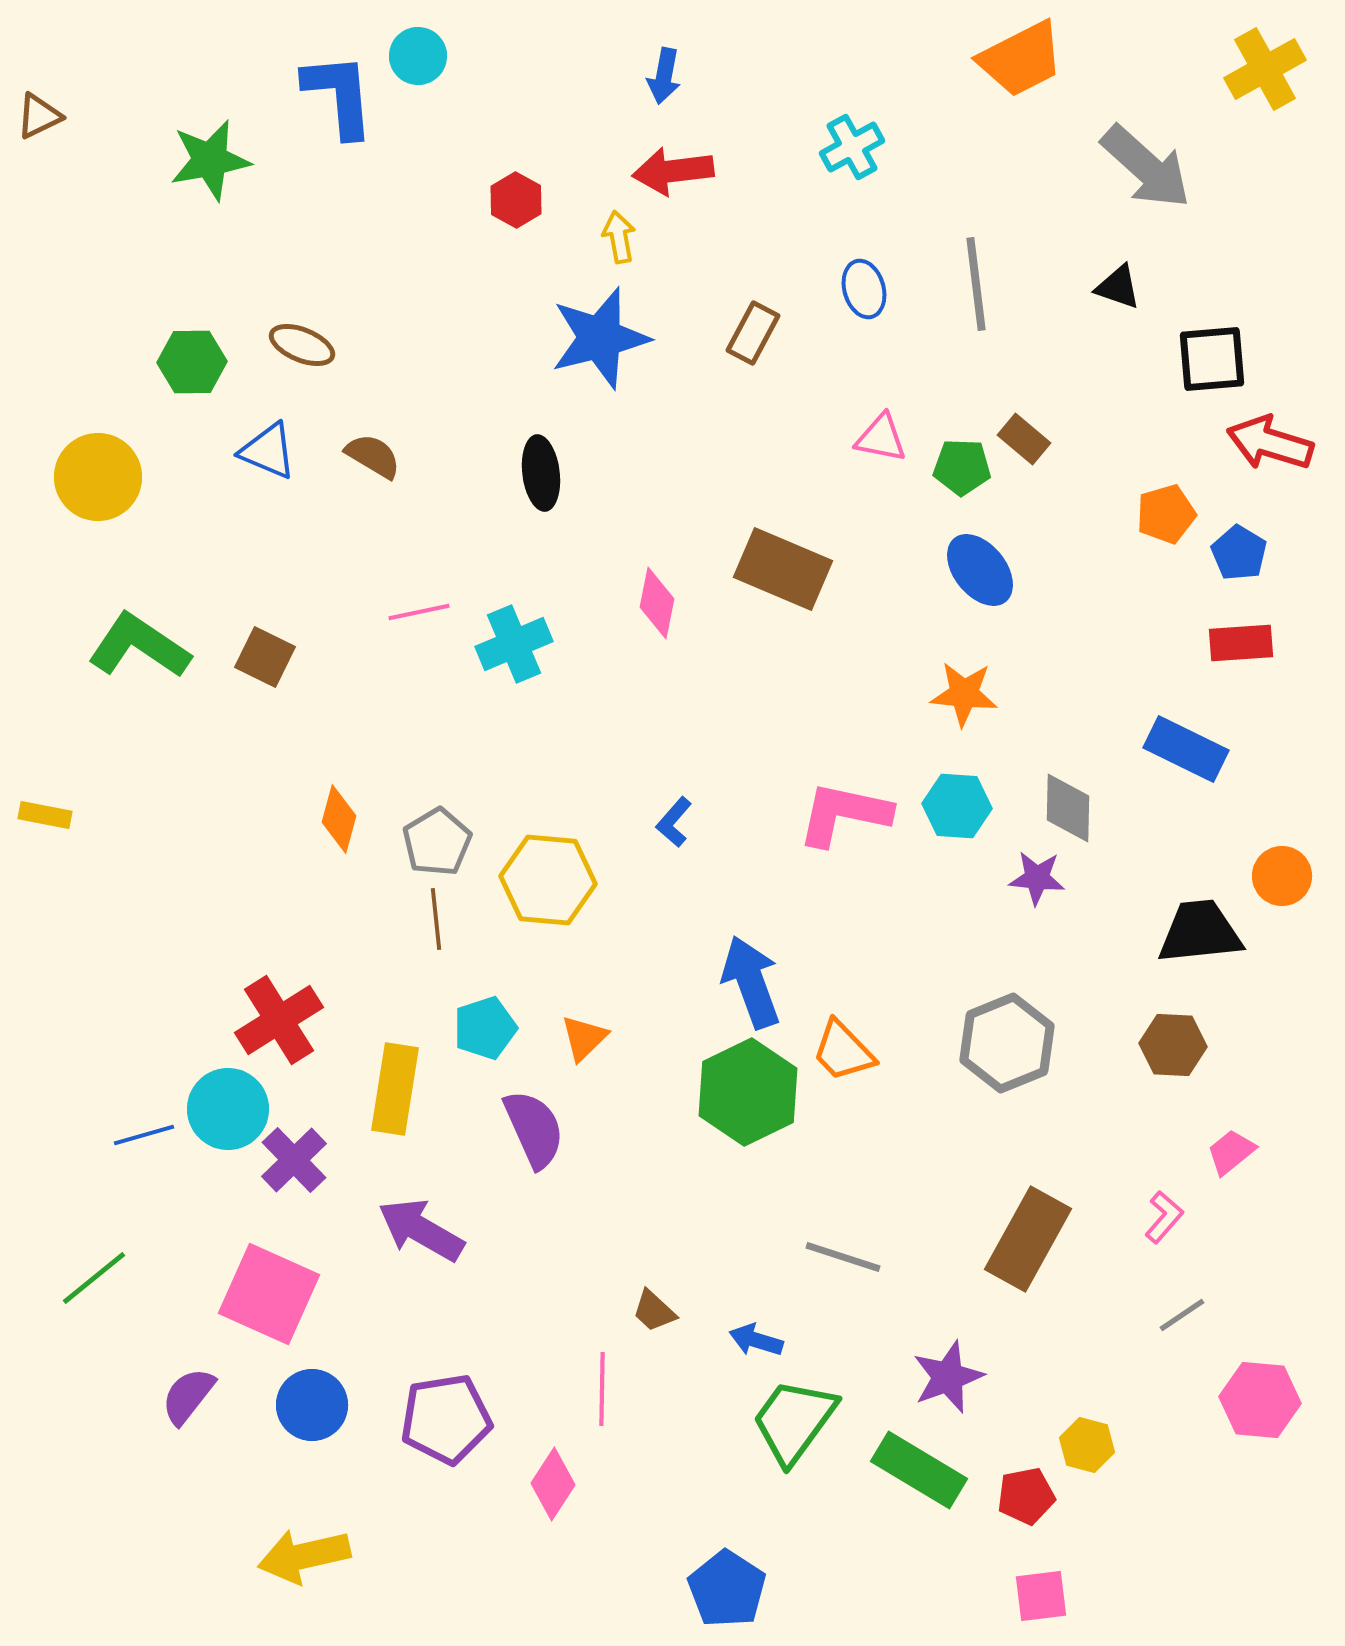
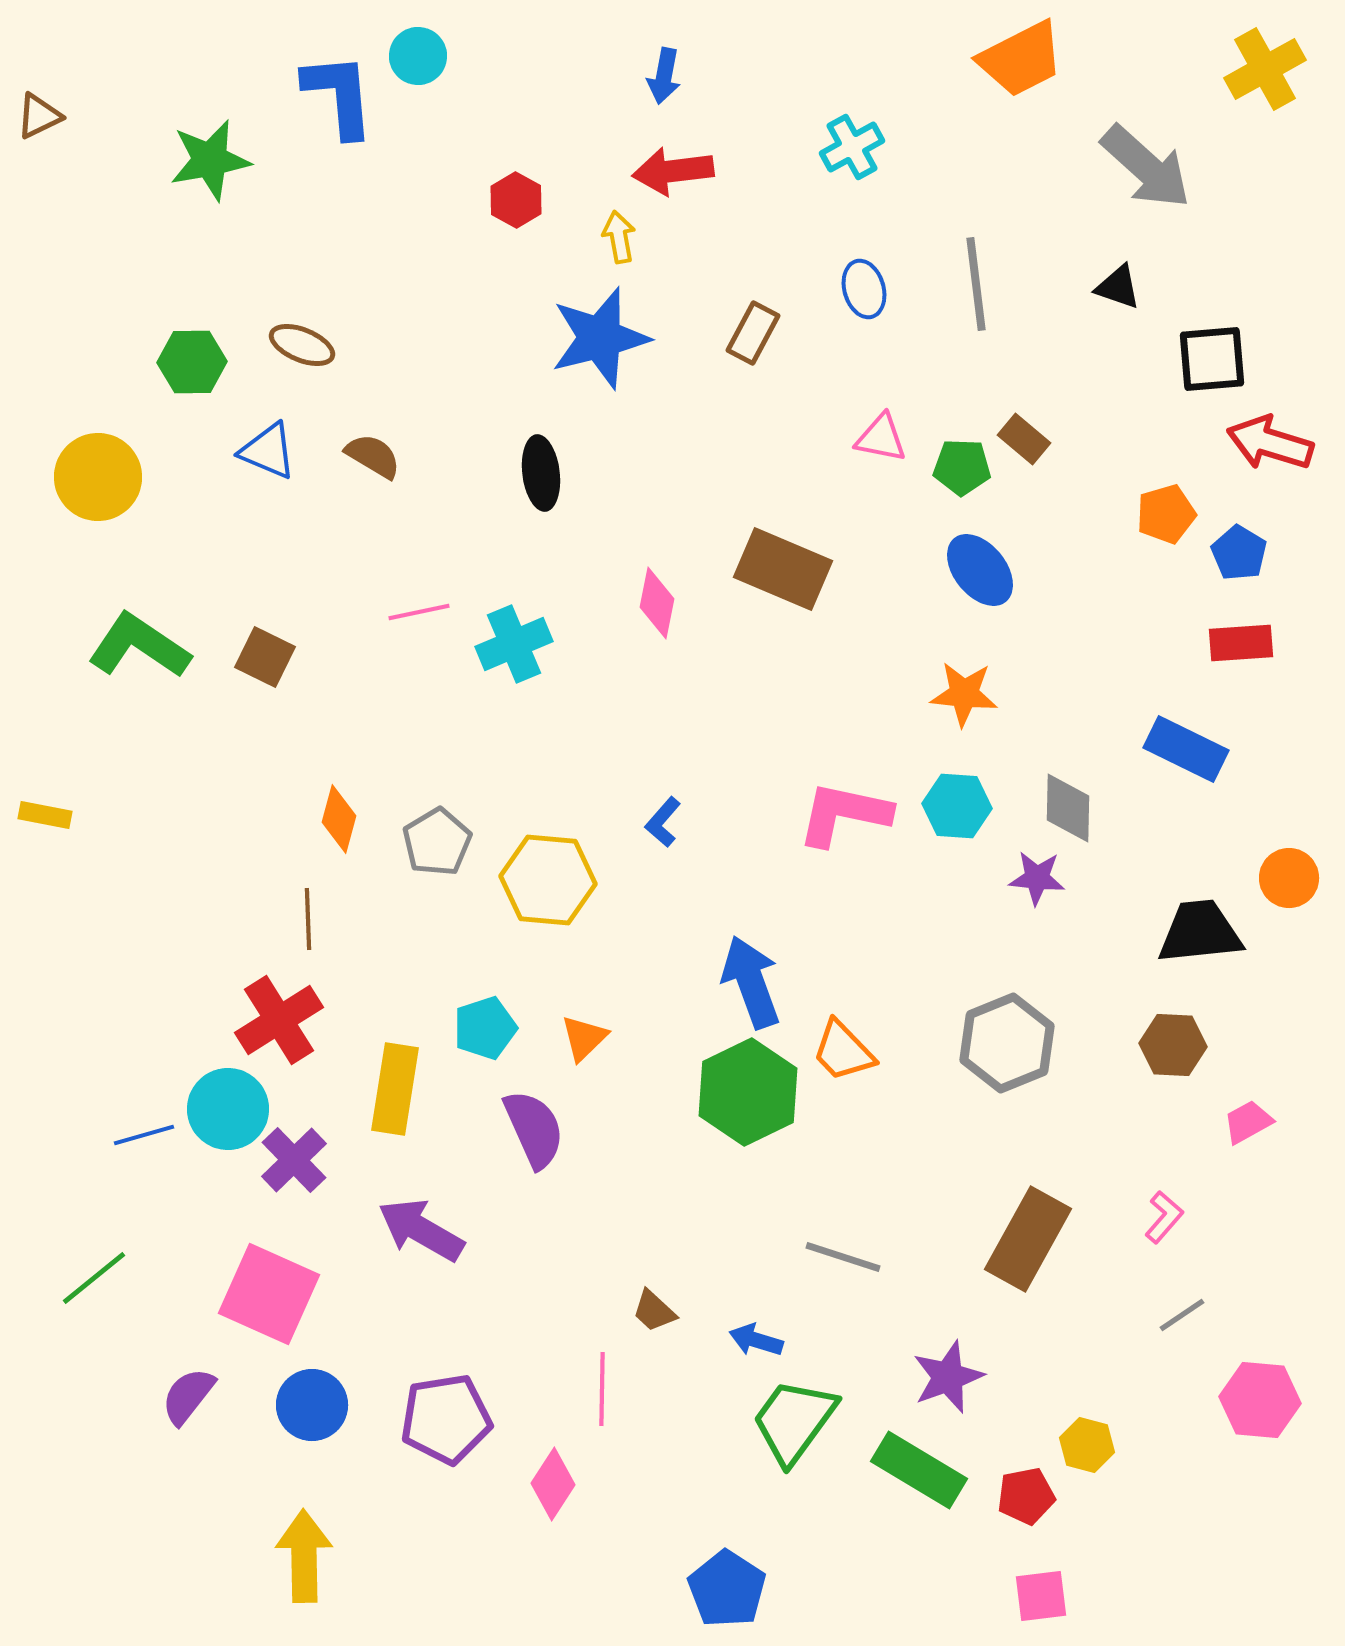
blue L-shape at (674, 822): moved 11 px left
orange circle at (1282, 876): moved 7 px right, 2 px down
brown line at (436, 919): moved 128 px left; rotated 4 degrees clockwise
pink trapezoid at (1231, 1152): moved 17 px right, 30 px up; rotated 10 degrees clockwise
yellow arrow at (304, 1556): rotated 102 degrees clockwise
